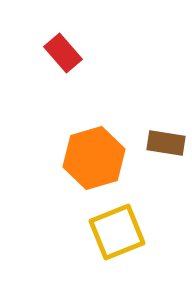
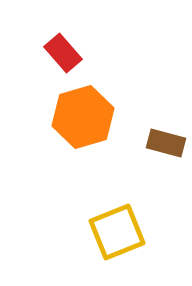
brown rectangle: rotated 6 degrees clockwise
orange hexagon: moved 11 px left, 41 px up
